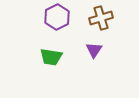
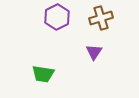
purple triangle: moved 2 px down
green trapezoid: moved 8 px left, 17 px down
